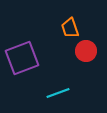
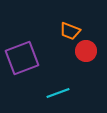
orange trapezoid: moved 3 px down; rotated 50 degrees counterclockwise
